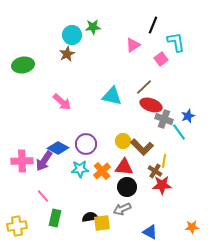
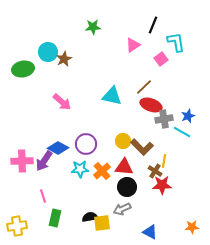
cyan circle: moved 24 px left, 17 px down
brown star: moved 3 px left, 5 px down
green ellipse: moved 4 px down
gray cross: rotated 30 degrees counterclockwise
cyan line: moved 3 px right; rotated 24 degrees counterclockwise
pink line: rotated 24 degrees clockwise
